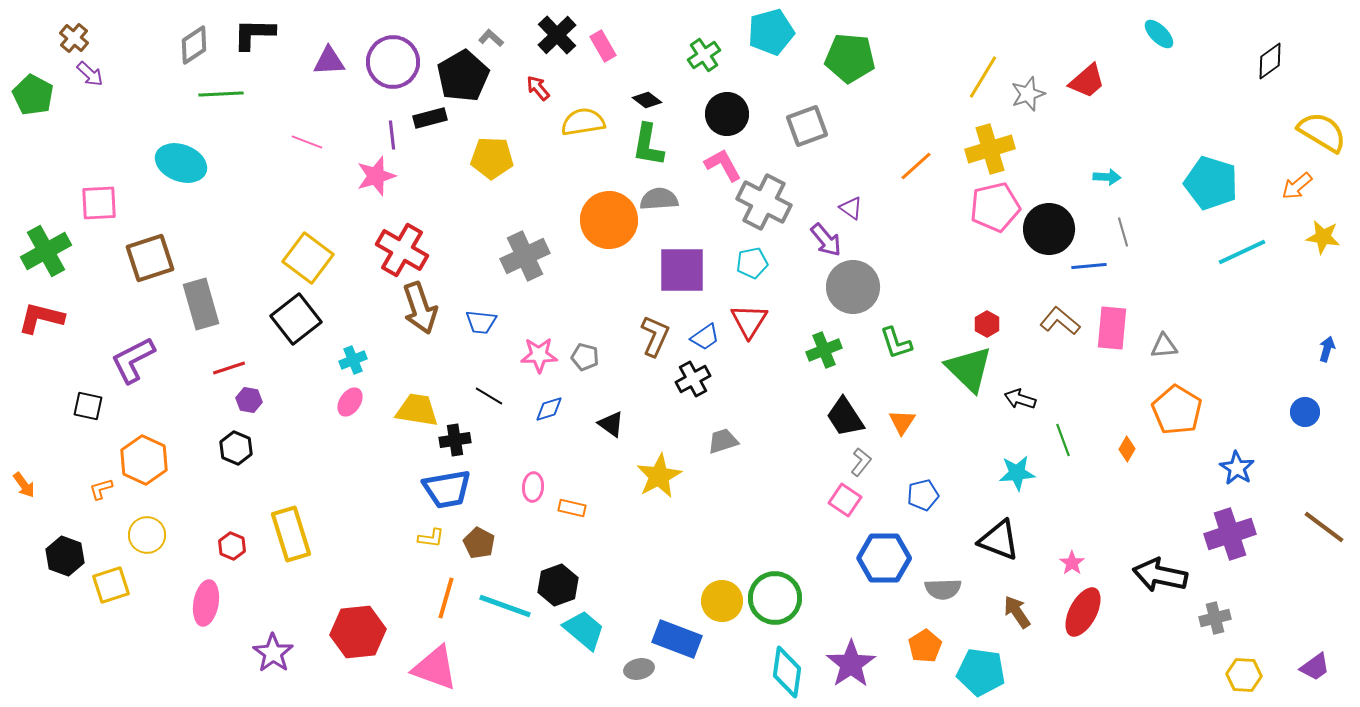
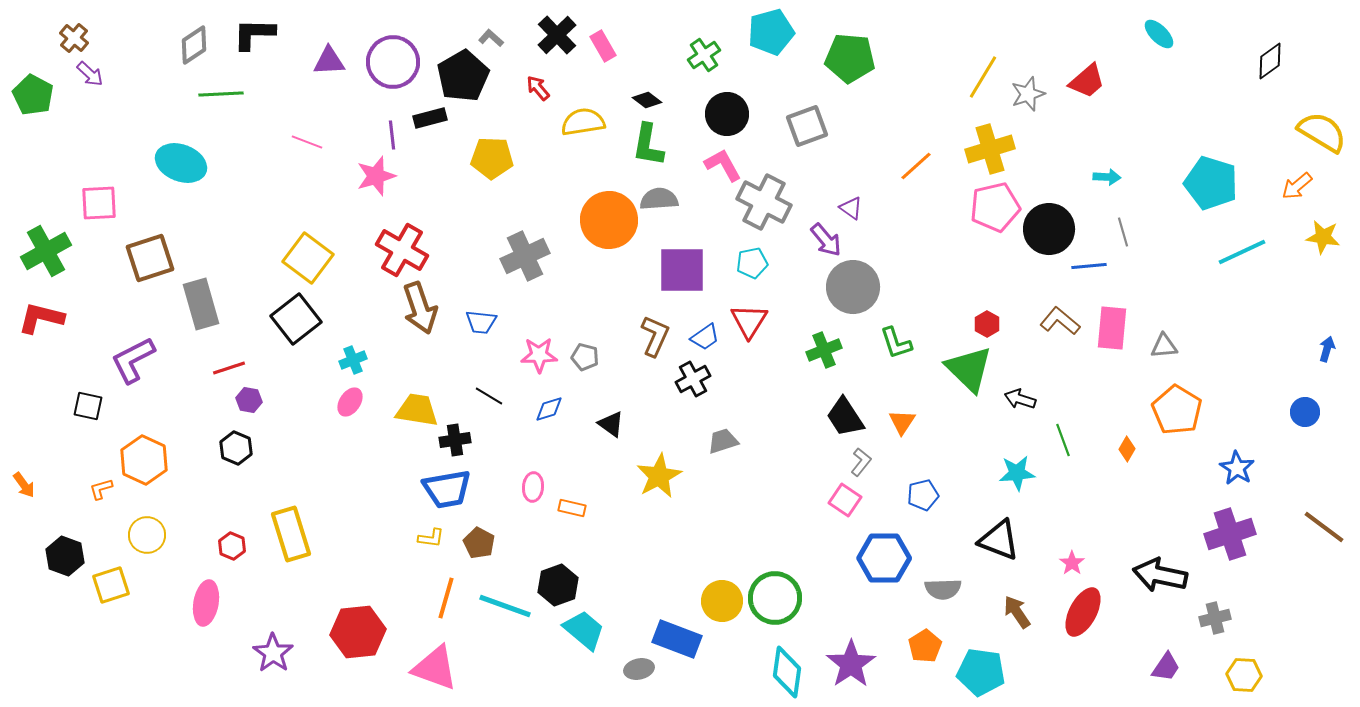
purple trapezoid at (1315, 667): moved 149 px left; rotated 20 degrees counterclockwise
